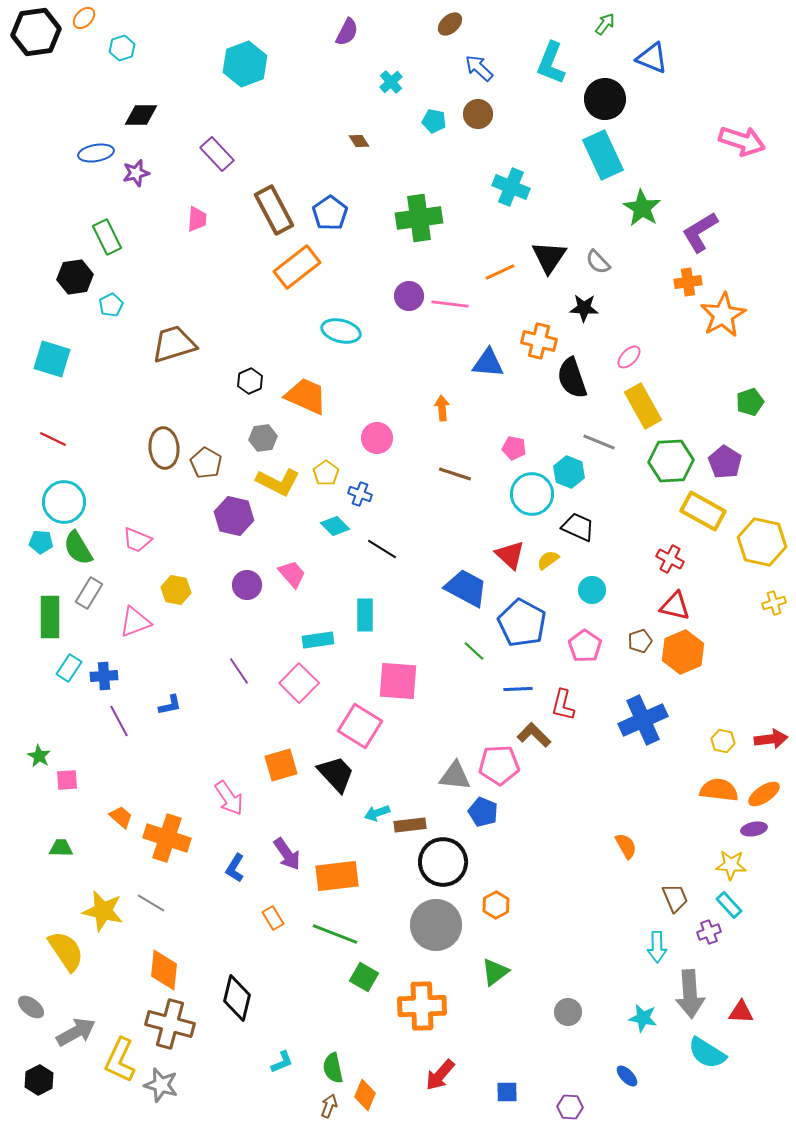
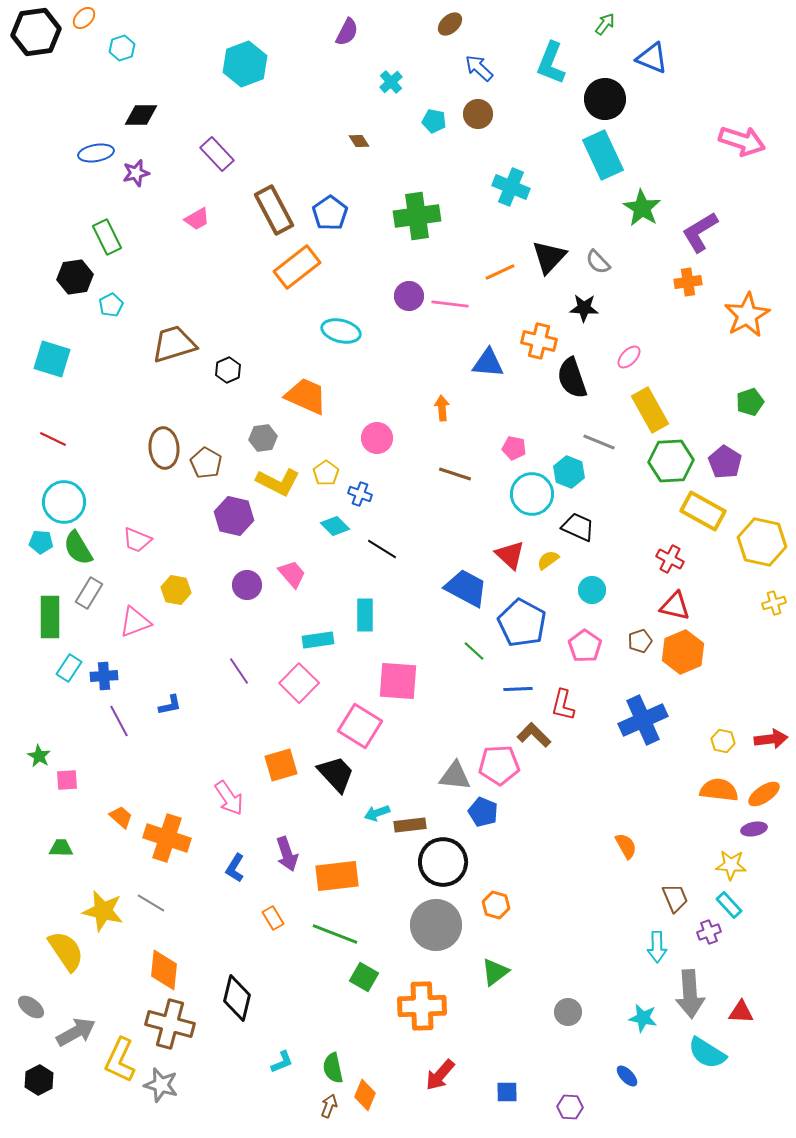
green cross at (419, 218): moved 2 px left, 2 px up
pink trapezoid at (197, 219): rotated 56 degrees clockwise
black triangle at (549, 257): rotated 9 degrees clockwise
orange star at (723, 315): moved 24 px right
black hexagon at (250, 381): moved 22 px left, 11 px up
yellow rectangle at (643, 406): moved 7 px right, 4 px down
purple arrow at (287, 854): rotated 16 degrees clockwise
orange hexagon at (496, 905): rotated 16 degrees counterclockwise
